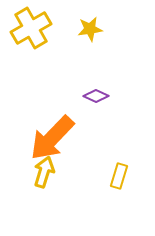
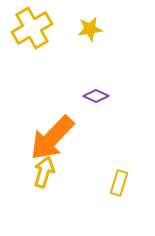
yellow cross: moved 1 px right
yellow rectangle: moved 7 px down
